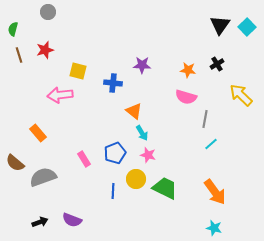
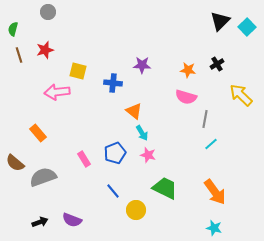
black triangle: moved 4 px up; rotated 10 degrees clockwise
pink arrow: moved 3 px left, 3 px up
yellow circle: moved 31 px down
blue line: rotated 42 degrees counterclockwise
